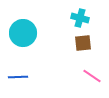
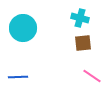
cyan circle: moved 5 px up
